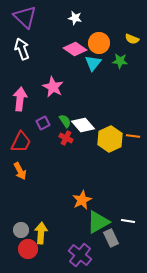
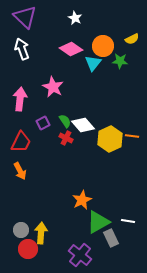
white star: rotated 16 degrees clockwise
yellow semicircle: rotated 48 degrees counterclockwise
orange circle: moved 4 px right, 3 px down
pink diamond: moved 4 px left
orange line: moved 1 px left
